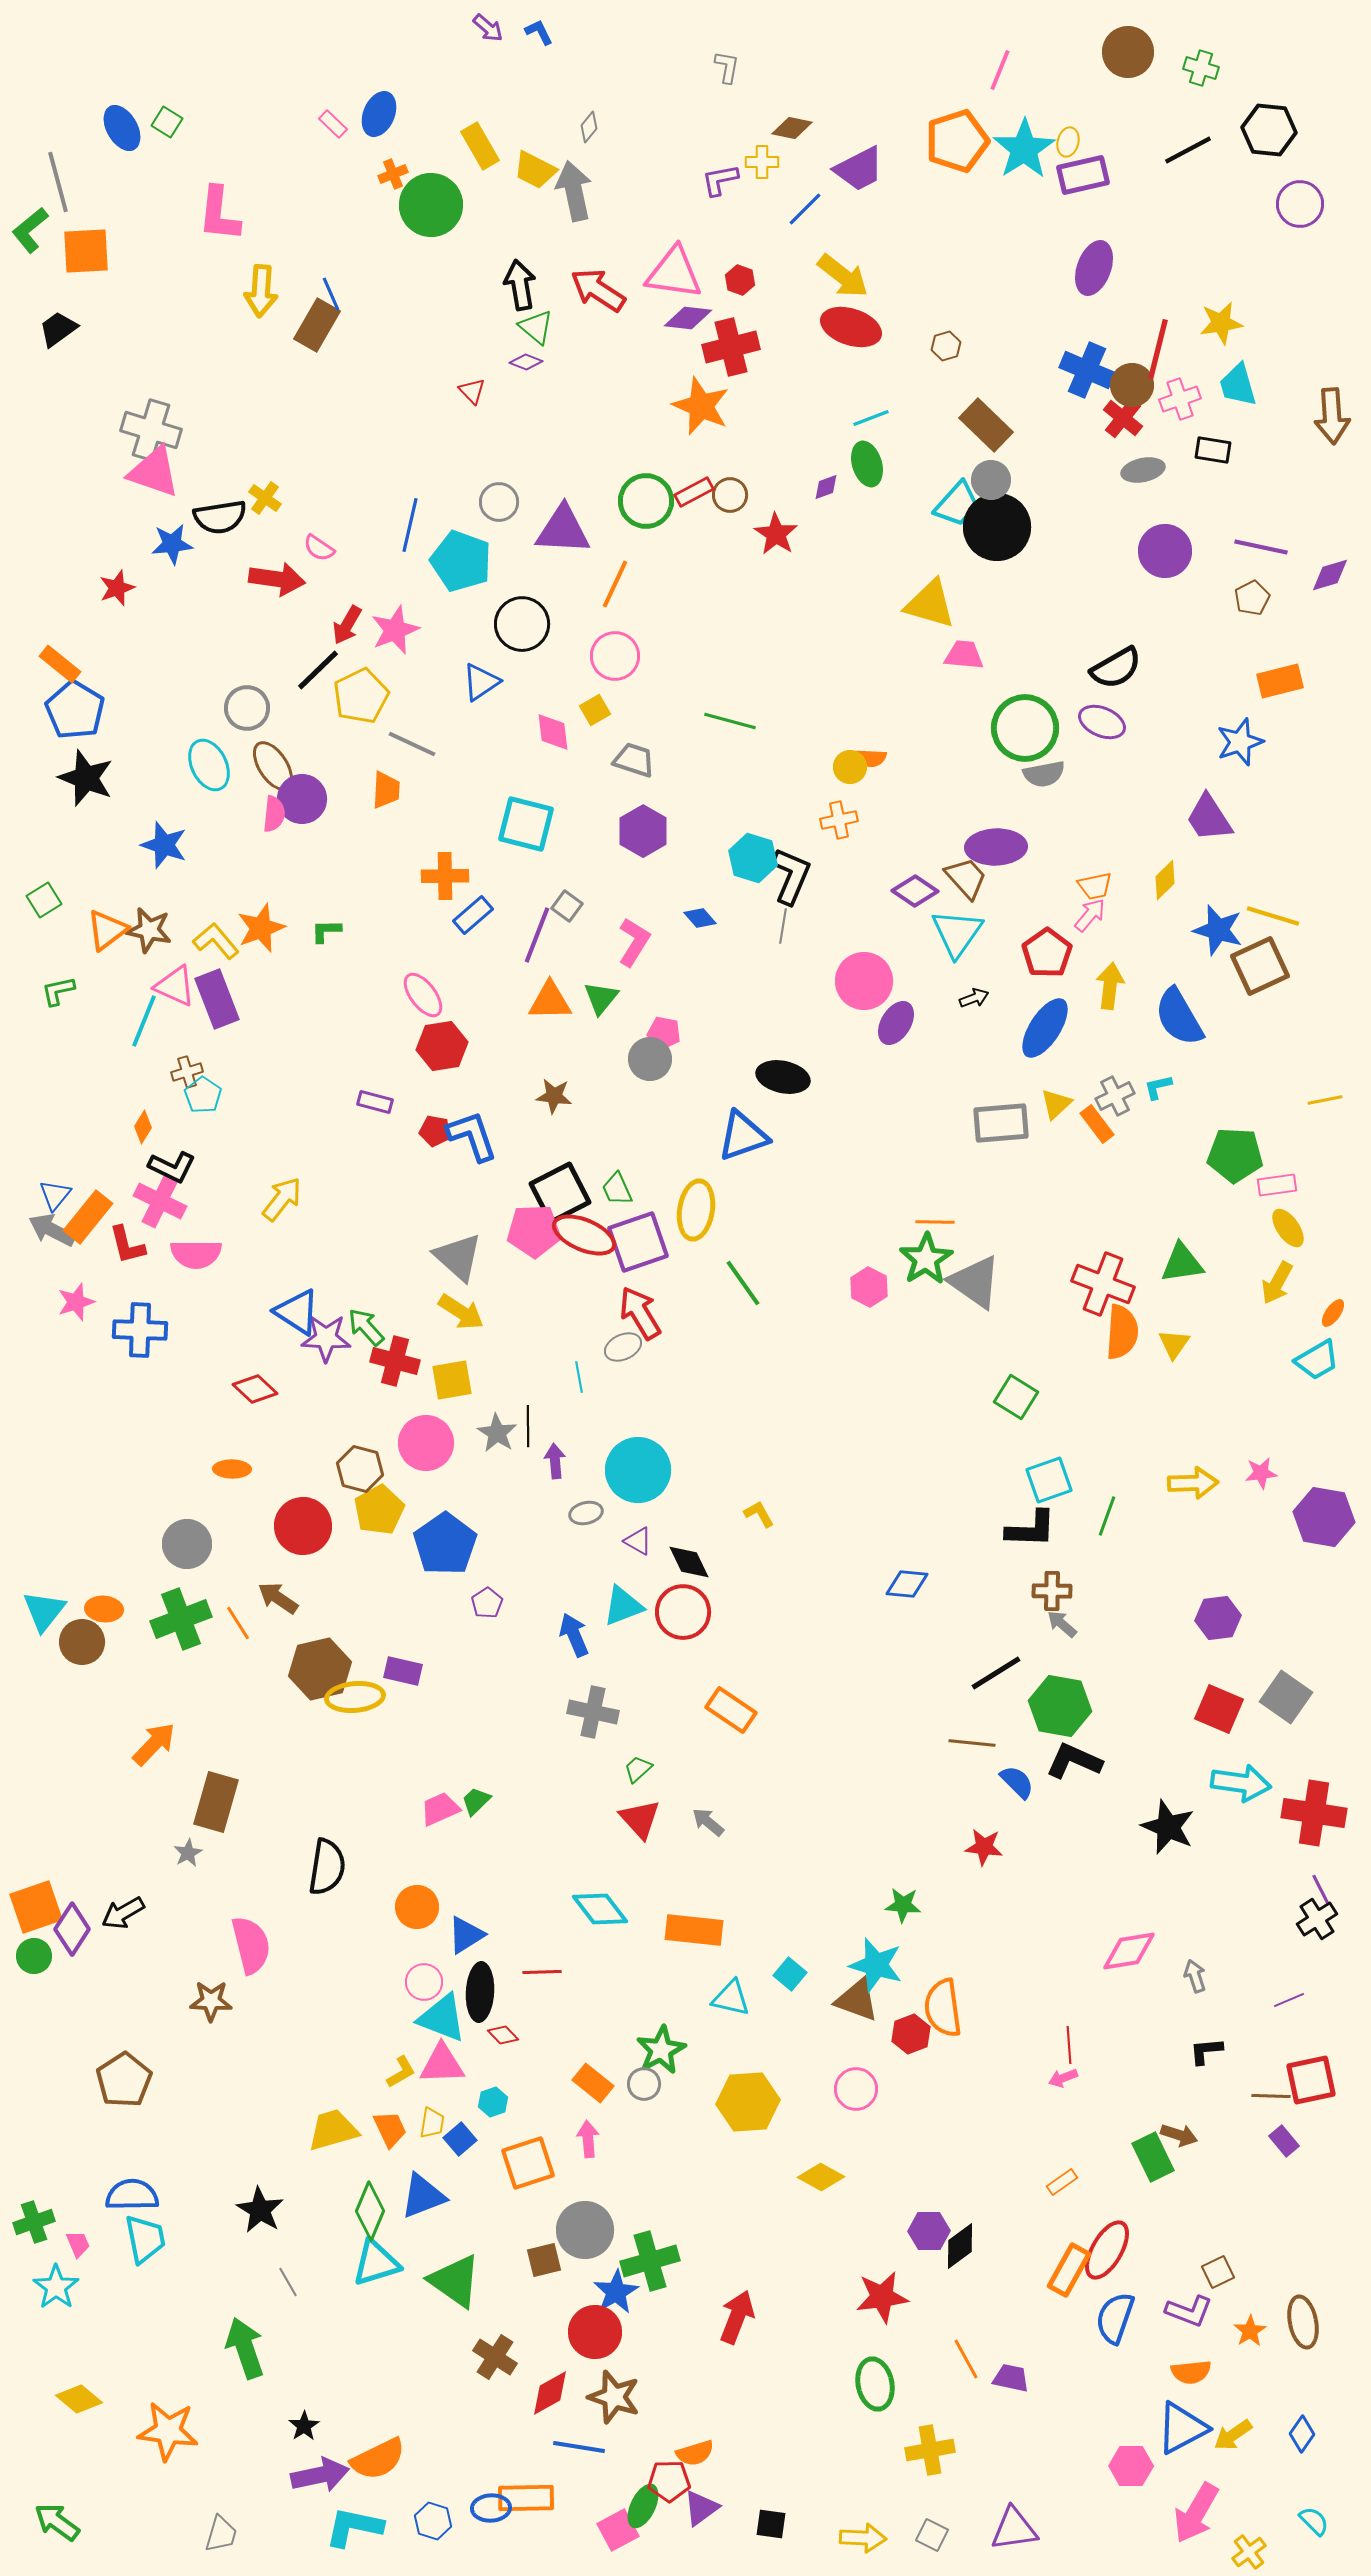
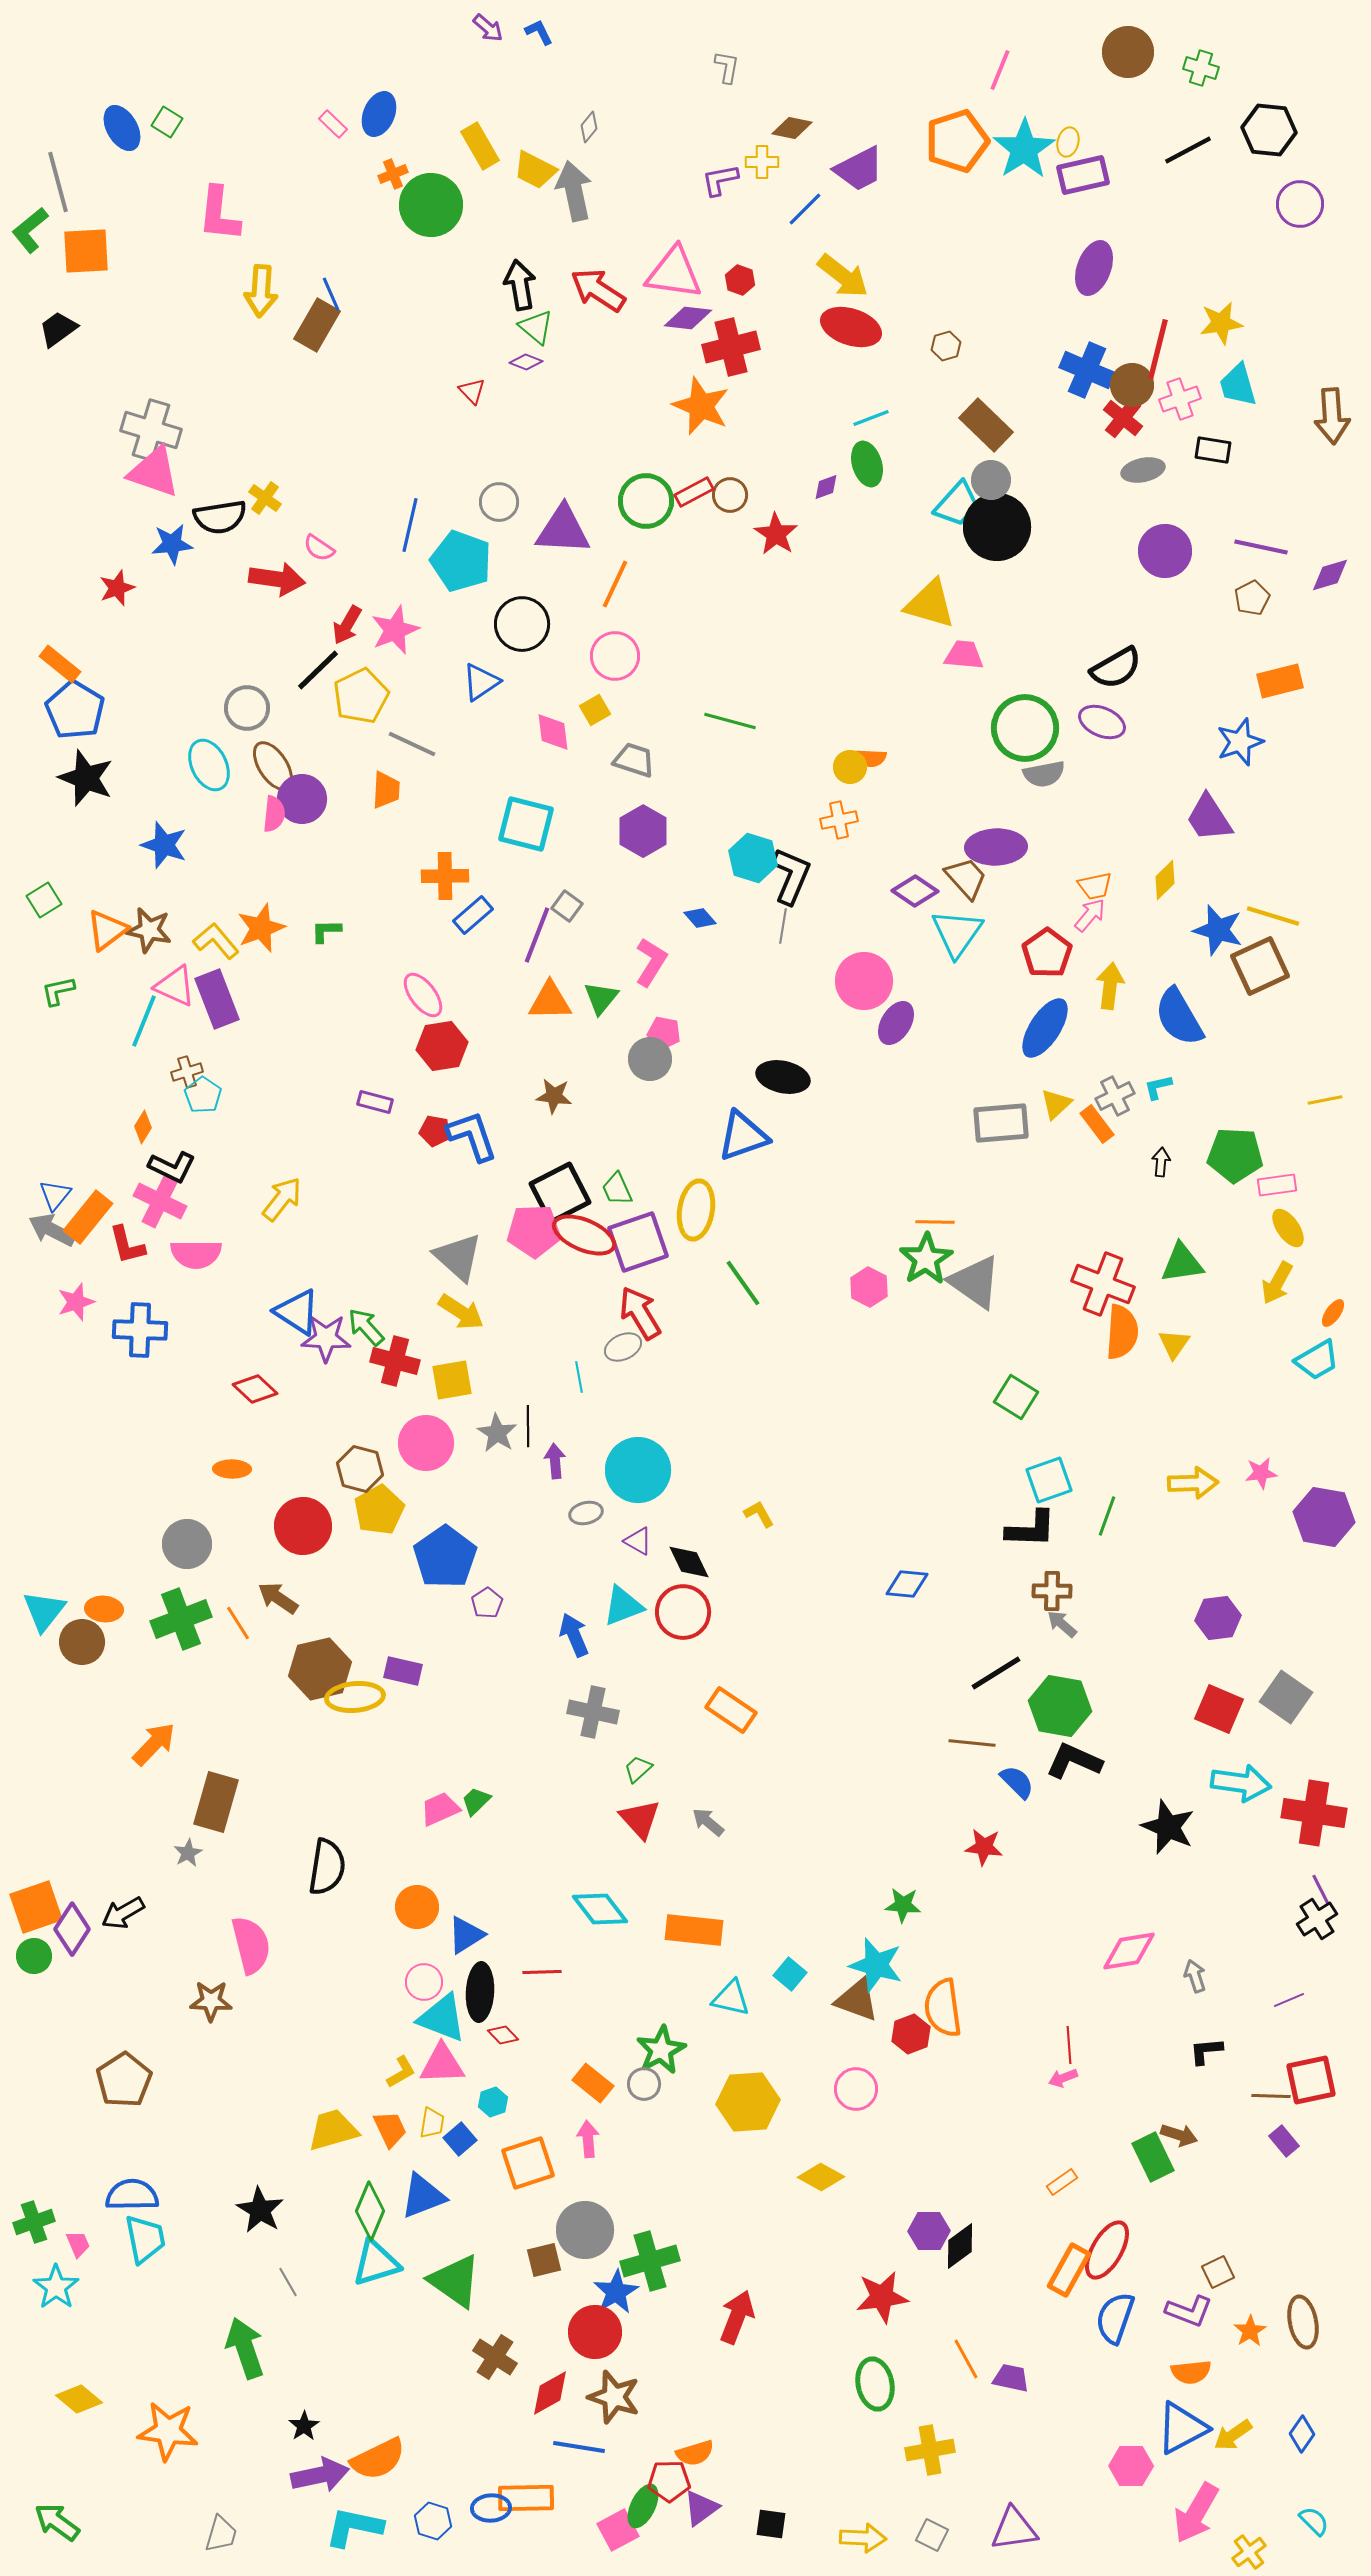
pink L-shape at (634, 942): moved 17 px right, 20 px down
black arrow at (974, 998): moved 187 px right, 164 px down; rotated 64 degrees counterclockwise
blue pentagon at (445, 1544): moved 13 px down
